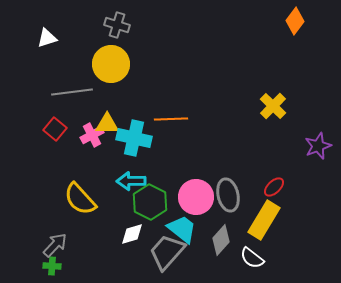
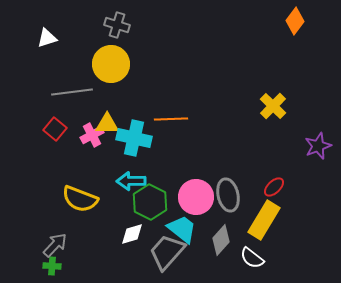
yellow semicircle: rotated 27 degrees counterclockwise
